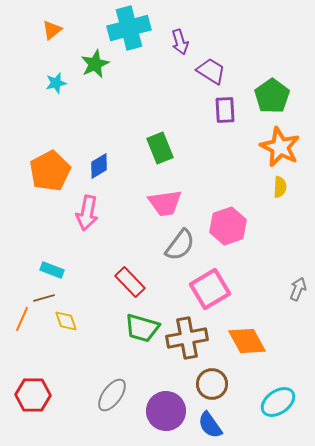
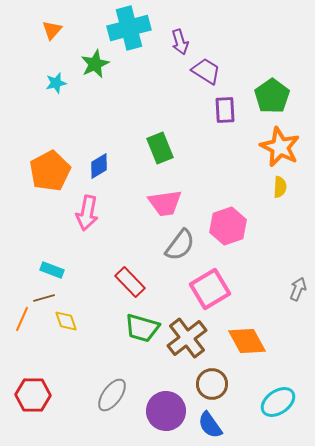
orange triangle: rotated 10 degrees counterclockwise
purple trapezoid: moved 5 px left
brown cross: rotated 27 degrees counterclockwise
